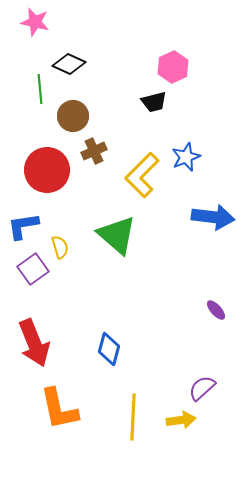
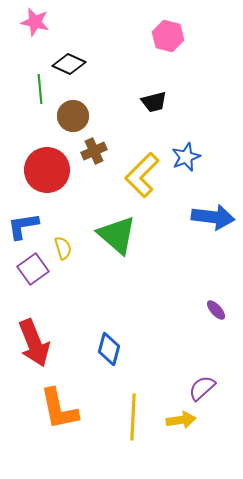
pink hexagon: moved 5 px left, 31 px up; rotated 20 degrees counterclockwise
yellow semicircle: moved 3 px right, 1 px down
